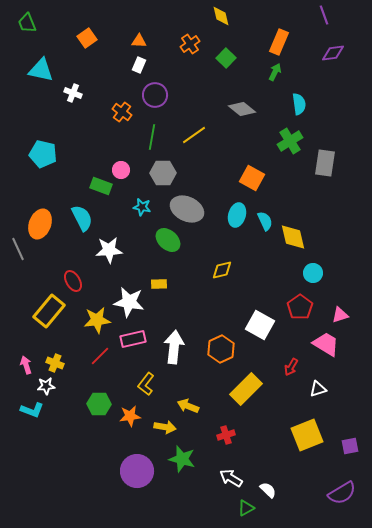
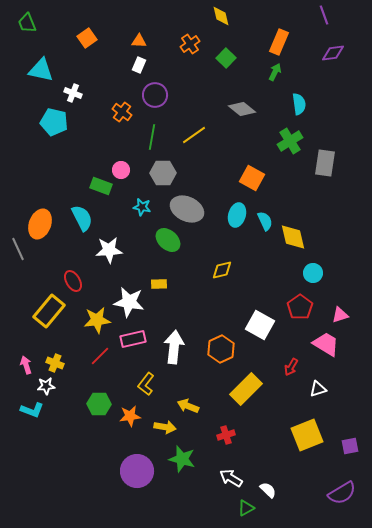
cyan pentagon at (43, 154): moved 11 px right, 32 px up
